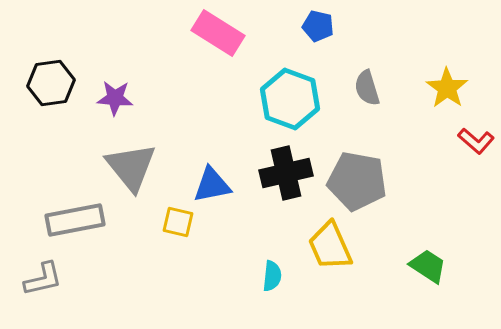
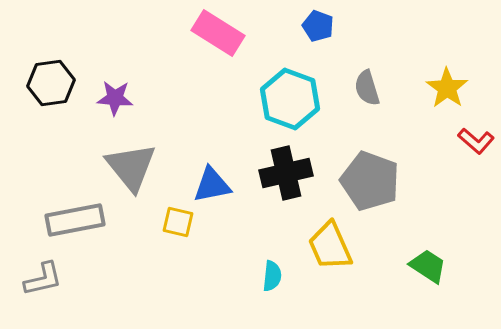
blue pentagon: rotated 8 degrees clockwise
gray pentagon: moved 13 px right; rotated 10 degrees clockwise
